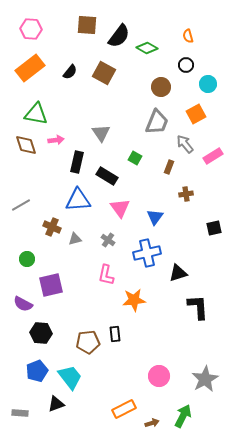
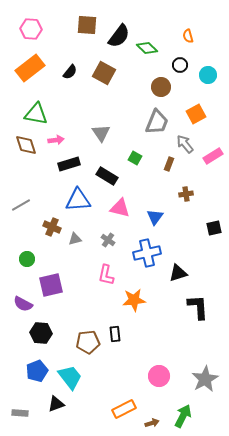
green diamond at (147, 48): rotated 15 degrees clockwise
black circle at (186, 65): moved 6 px left
cyan circle at (208, 84): moved 9 px up
black rectangle at (77, 162): moved 8 px left, 2 px down; rotated 60 degrees clockwise
brown rectangle at (169, 167): moved 3 px up
pink triangle at (120, 208): rotated 40 degrees counterclockwise
